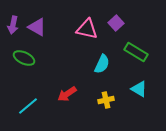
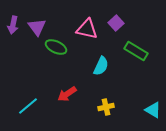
purple triangle: rotated 24 degrees clockwise
green rectangle: moved 1 px up
green ellipse: moved 32 px right, 11 px up
cyan semicircle: moved 1 px left, 2 px down
cyan triangle: moved 14 px right, 21 px down
yellow cross: moved 7 px down
